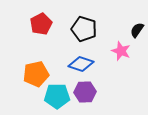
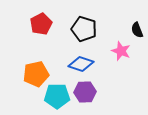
black semicircle: rotated 56 degrees counterclockwise
